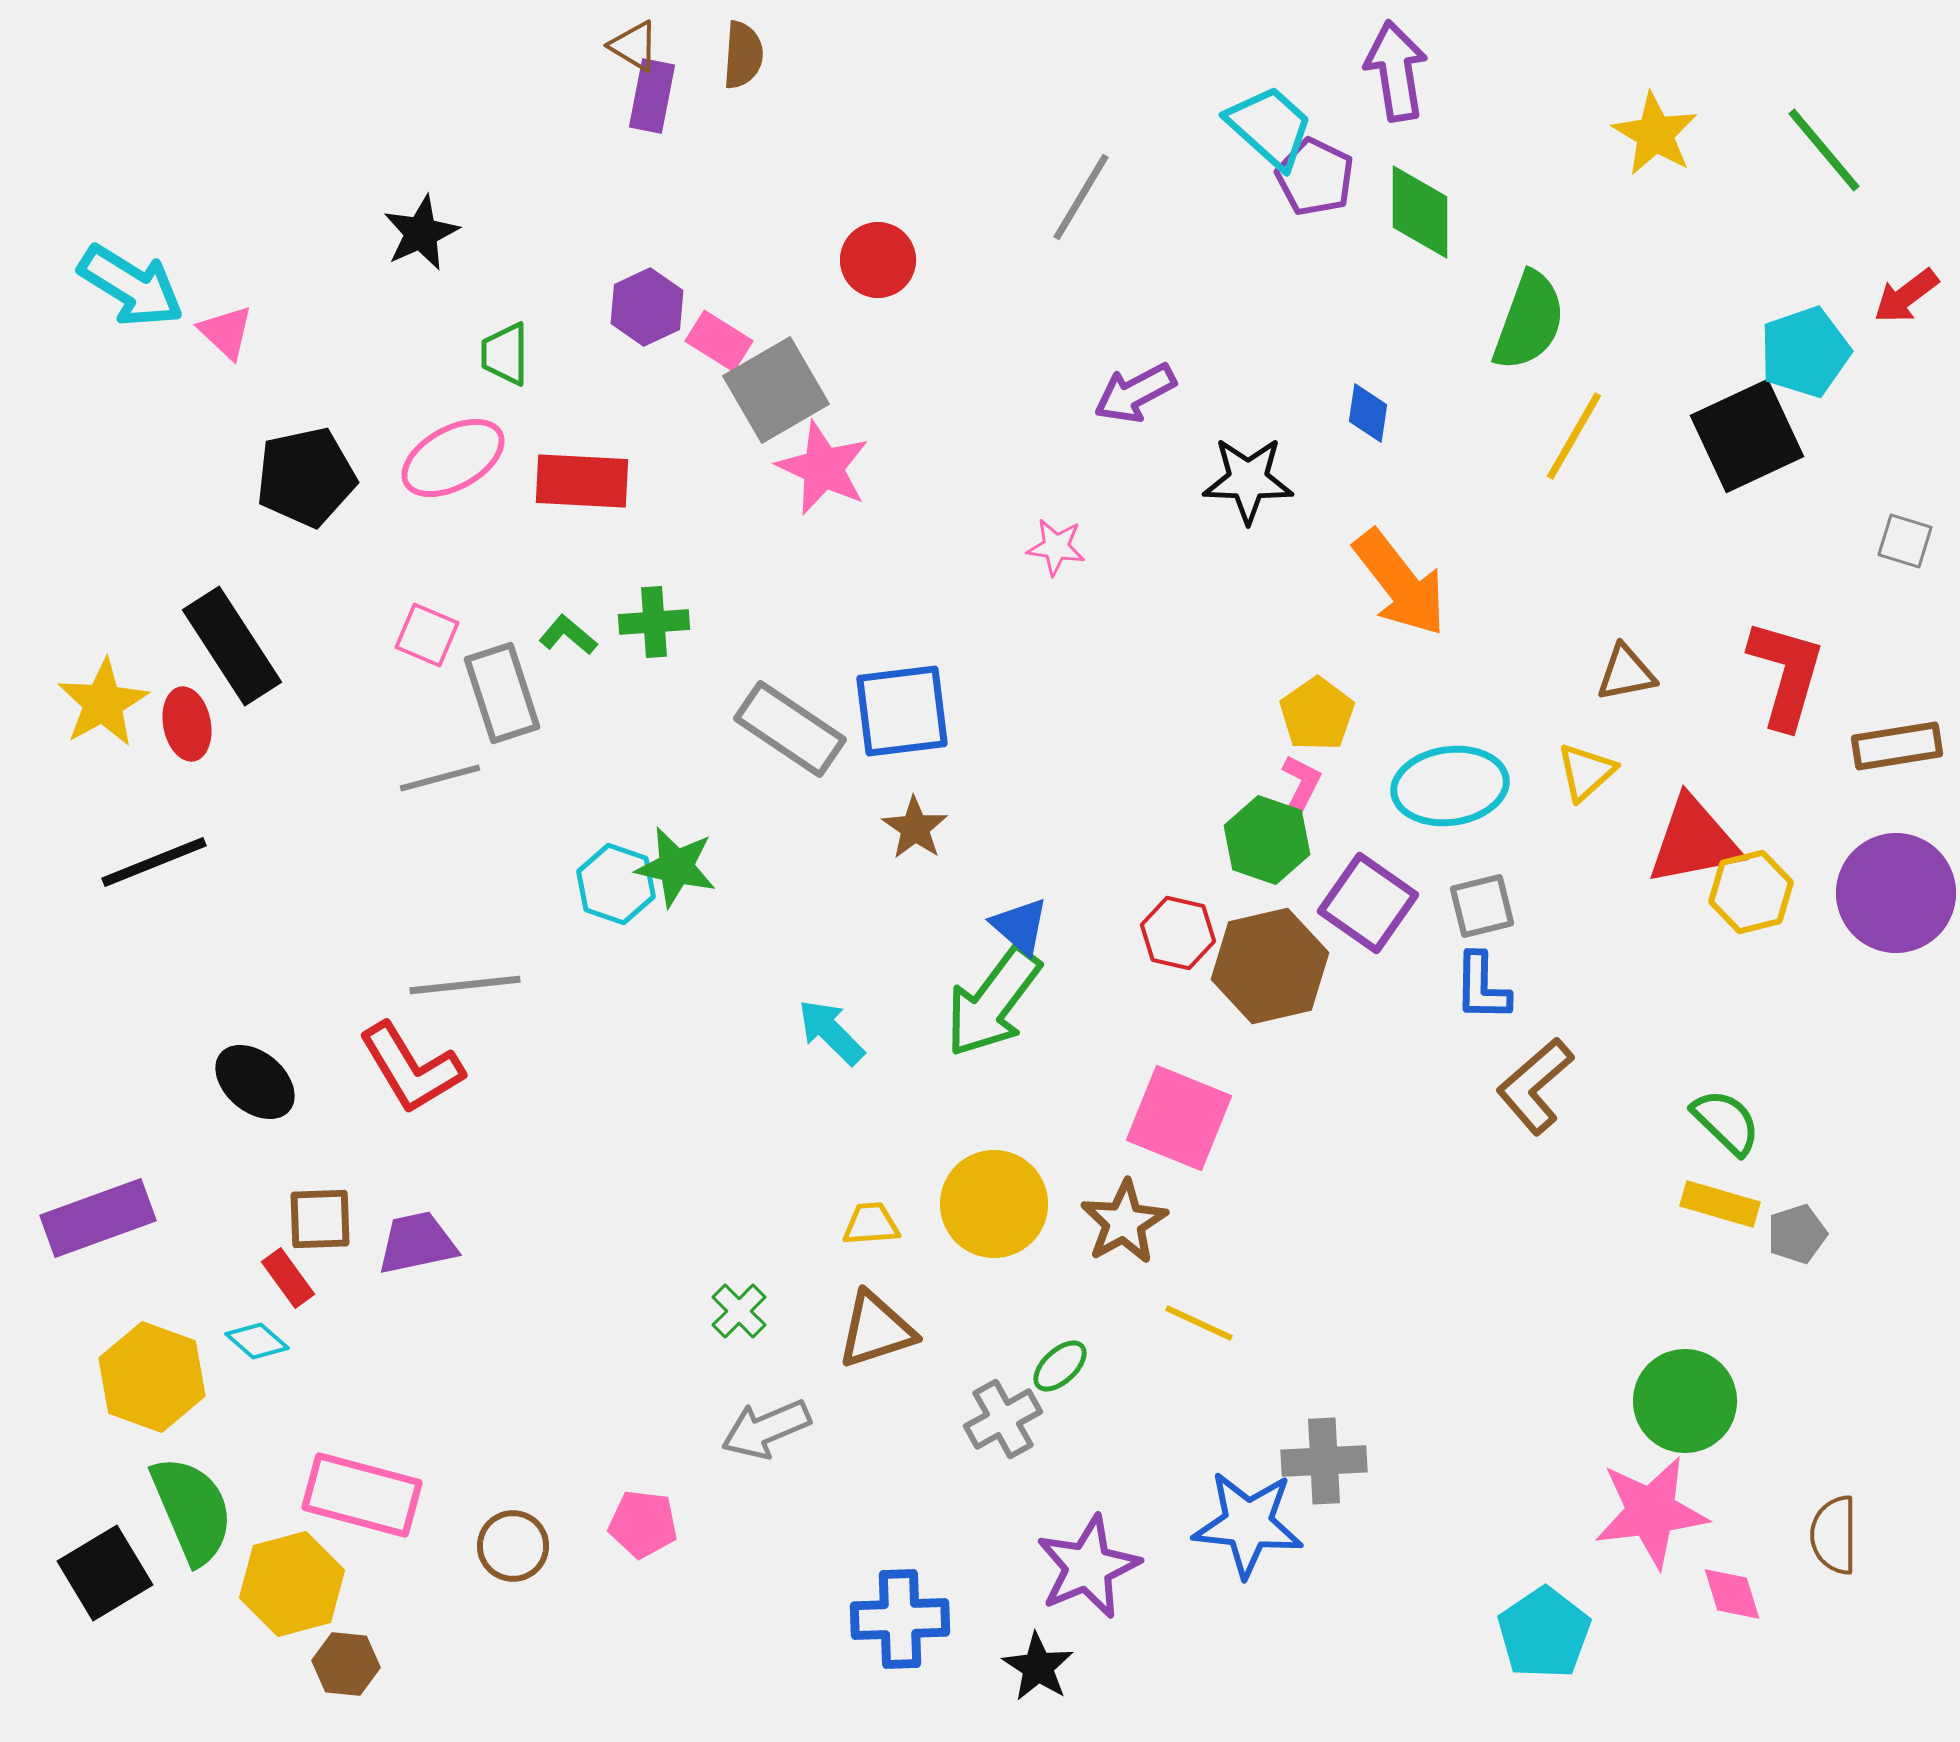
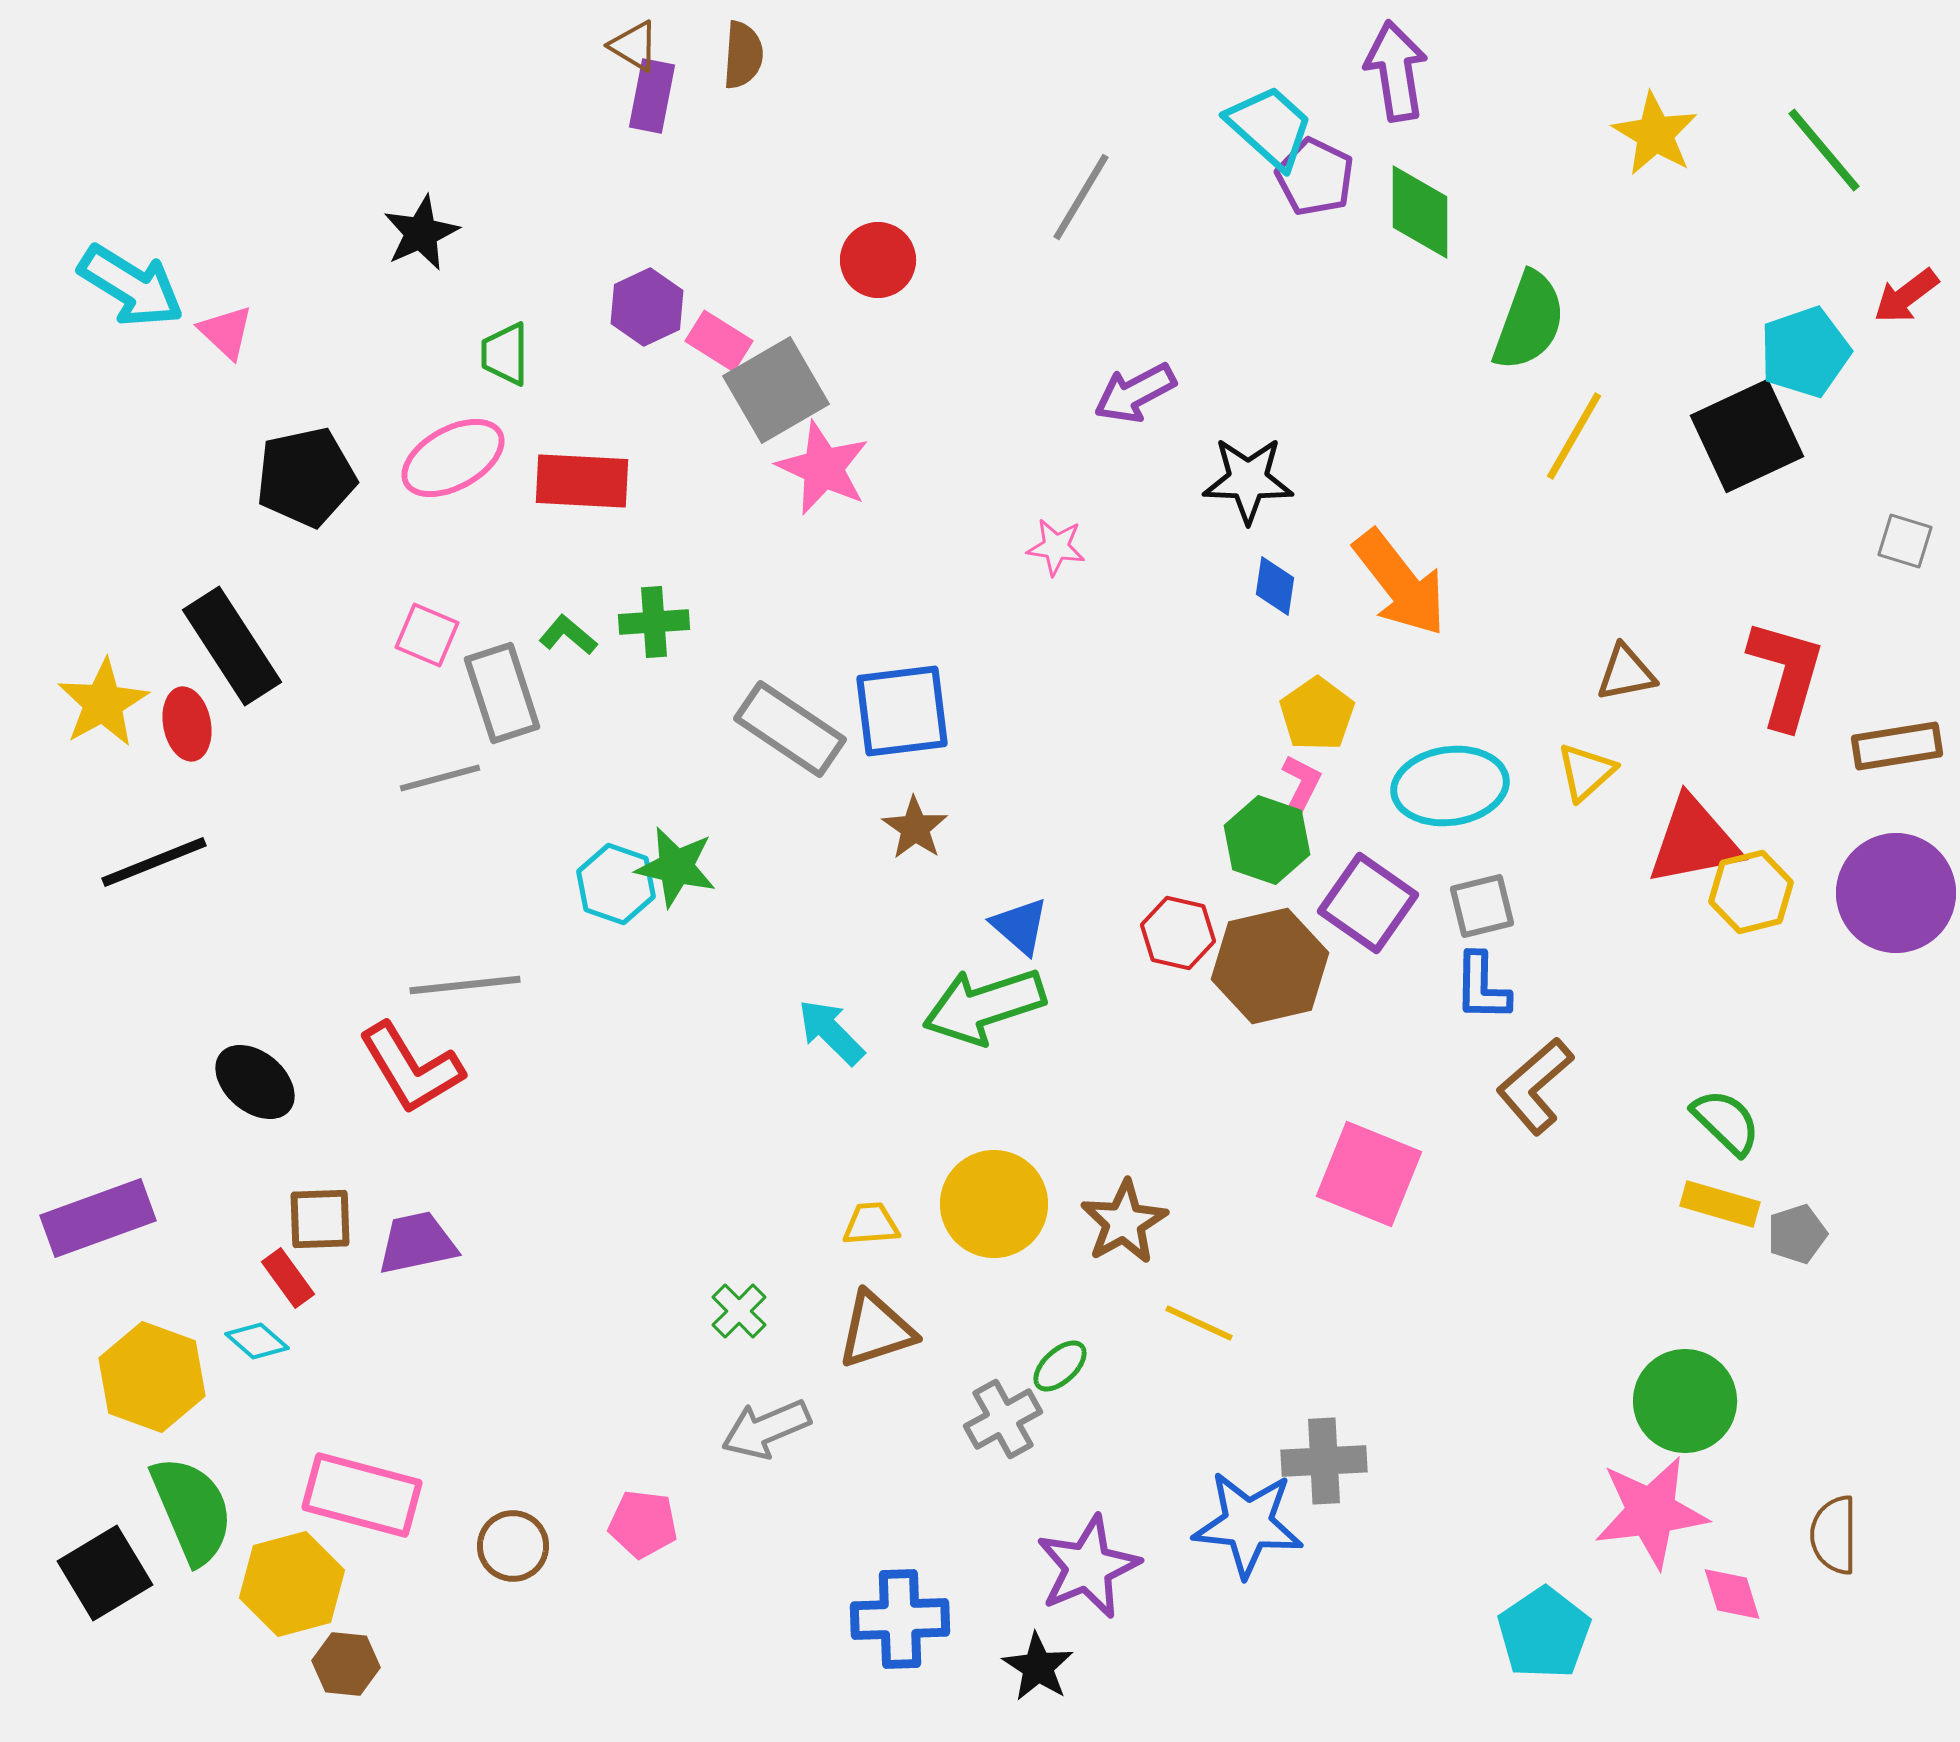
blue diamond at (1368, 413): moved 93 px left, 173 px down
green arrow at (993, 1002): moved 9 px left, 4 px down; rotated 35 degrees clockwise
pink square at (1179, 1118): moved 190 px right, 56 px down
